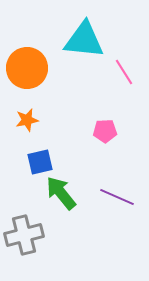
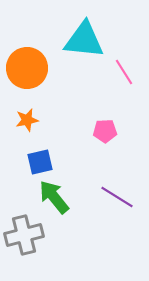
green arrow: moved 7 px left, 4 px down
purple line: rotated 8 degrees clockwise
